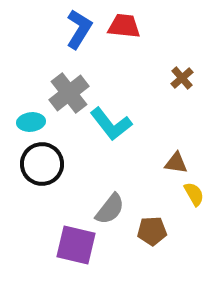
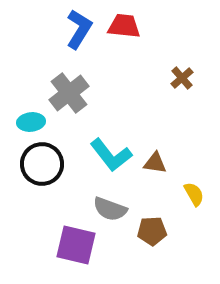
cyan L-shape: moved 31 px down
brown triangle: moved 21 px left
gray semicircle: rotated 72 degrees clockwise
